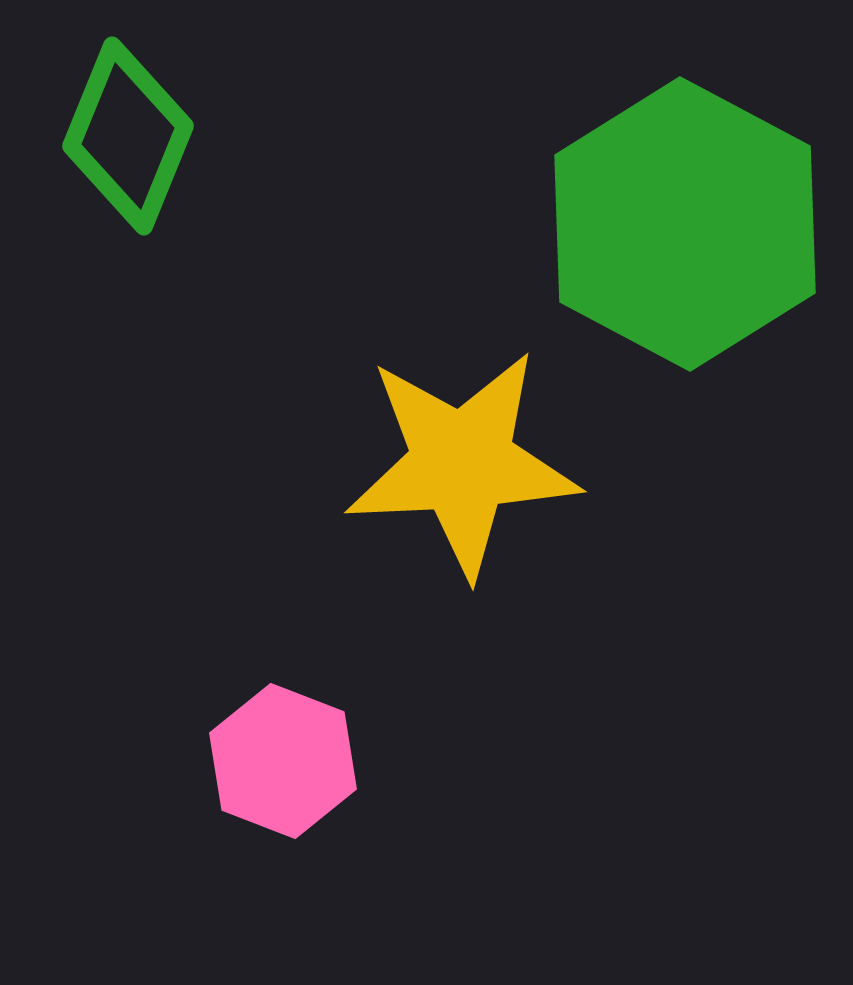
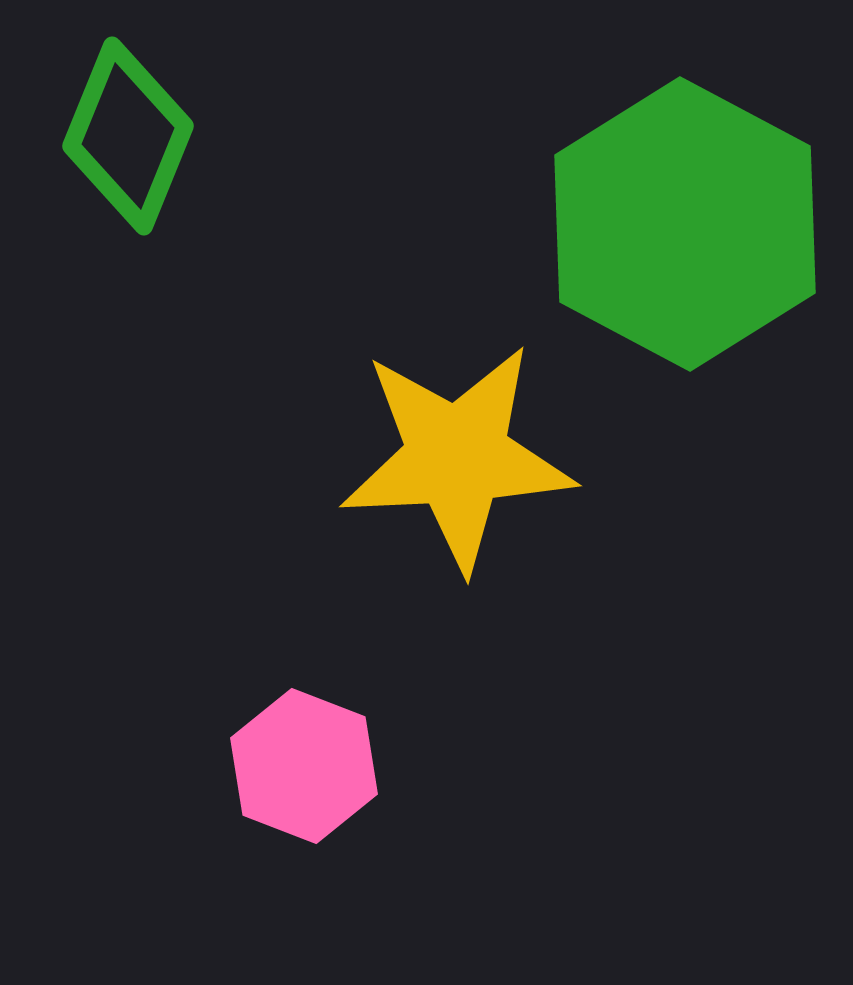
yellow star: moved 5 px left, 6 px up
pink hexagon: moved 21 px right, 5 px down
